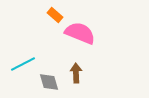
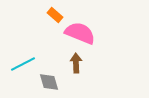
brown arrow: moved 10 px up
